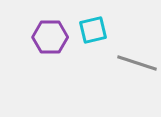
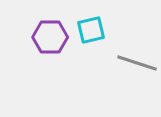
cyan square: moved 2 px left
